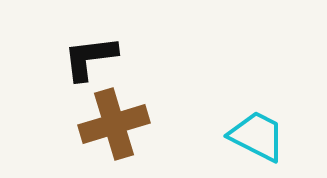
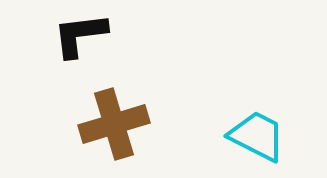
black L-shape: moved 10 px left, 23 px up
